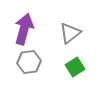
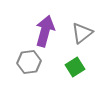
purple arrow: moved 21 px right, 2 px down
gray triangle: moved 12 px right
